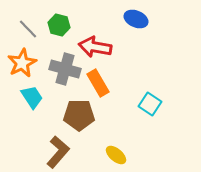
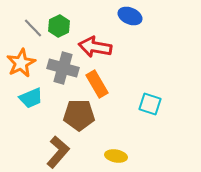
blue ellipse: moved 6 px left, 3 px up
green hexagon: moved 1 px down; rotated 20 degrees clockwise
gray line: moved 5 px right, 1 px up
orange star: moved 1 px left
gray cross: moved 2 px left, 1 px up
orange rectangle: moved 1 px left, 1 px down
cyan trapezoid: moved 1 px left, 1 px down; rotated 100 degrees clockwise
cyan square: rotated 15 degrees counterclockwise
yellow ellipse: moved 1 px down; rotated 30 degrees counterclockwise
